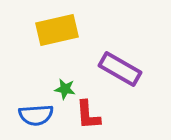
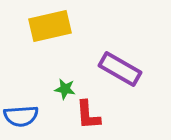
yellow rectangle: moved 7 px left, 4 px up
blue semicircle: moved 15 px left, 1 px down
